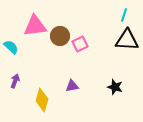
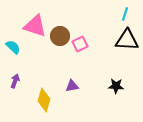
cyan line: moved 1 px right, 1 px up
pink triangle: rotated 25 degrees clockwise
cyan semicircle: moved 2 px right
black star: moved 1 px right, 1 px up; rotated 14 degrees counterclockwise
yellow diamond: moved 2 px right
